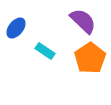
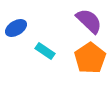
purple semicircle: moved 6 px right
blue ellipse: rotated 20 degrees clockwise
